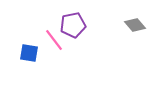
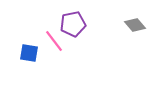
purple pentagon: moved 1 px up
pink line: moved 1 px down
